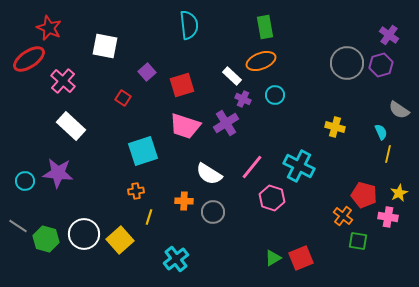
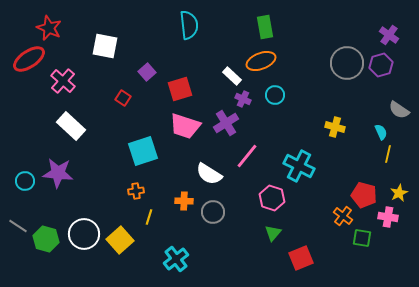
red square at (182, 85): moved 2 px left, 4 px down
pink line at (252, 167): moved 5 px left, 11 px up
green square at (358, 241): moved 4 px right, 3 px up
green triangle at (273, 258): moved 25 px up; rotated 18 degrees counterclockwise
